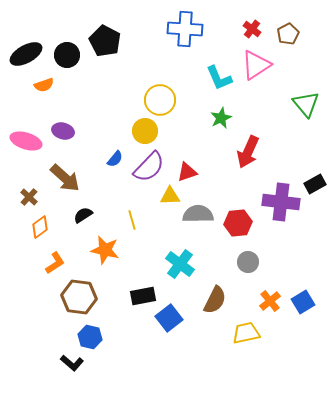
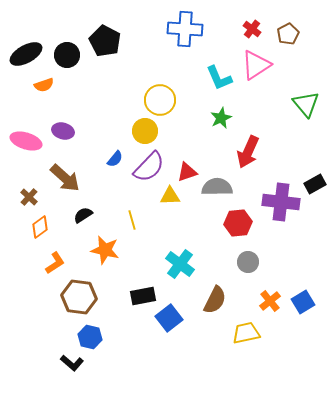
gray semicircle at (198, 214): moved 19 px right, 27 px up
